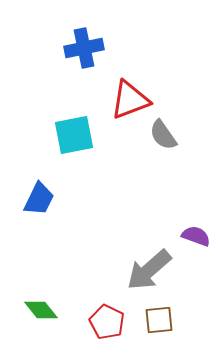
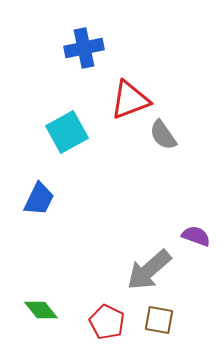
cyan square: moved 7 px left, 3 px up; rotated 18 degrees counterclockwise
brown square: rotated 16 degrees clockwise
